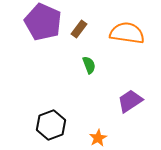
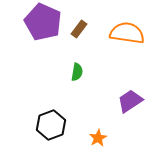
green semicircle: moved 12 px left, 7 px down; rotated 30 degrees clockwise
